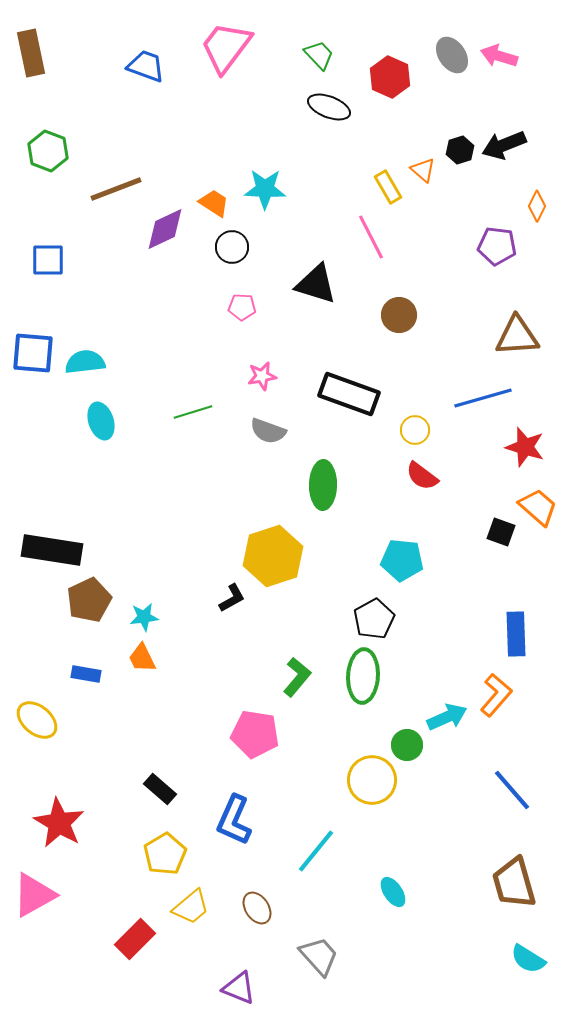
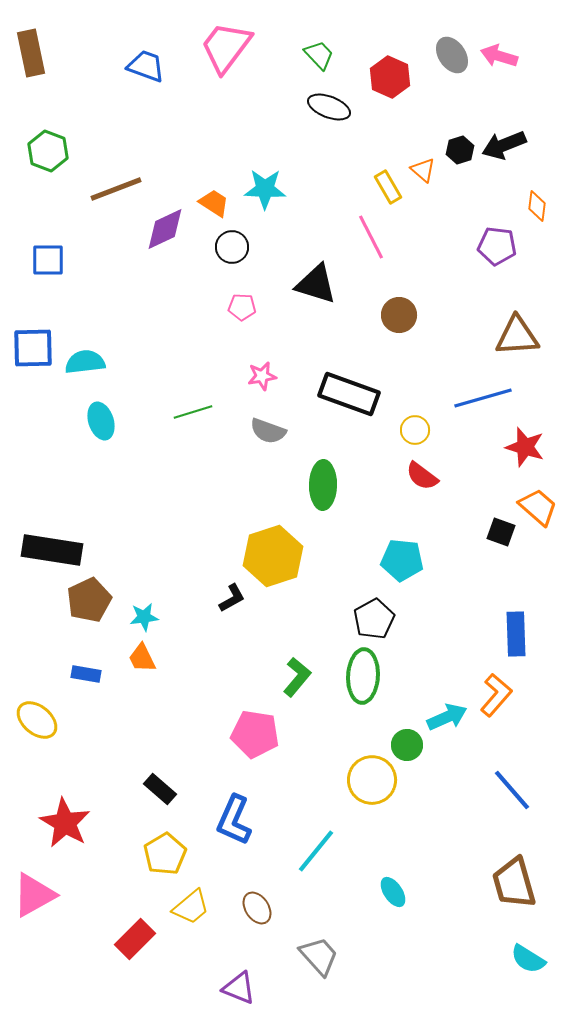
orange diamond at (537, 206): rotated 20 degrees counterclockwise
blue square at (33, 353): moved 5 px up; rotated 6 degrees counterclockwise
red star at (59, 823): moved 6 px right
